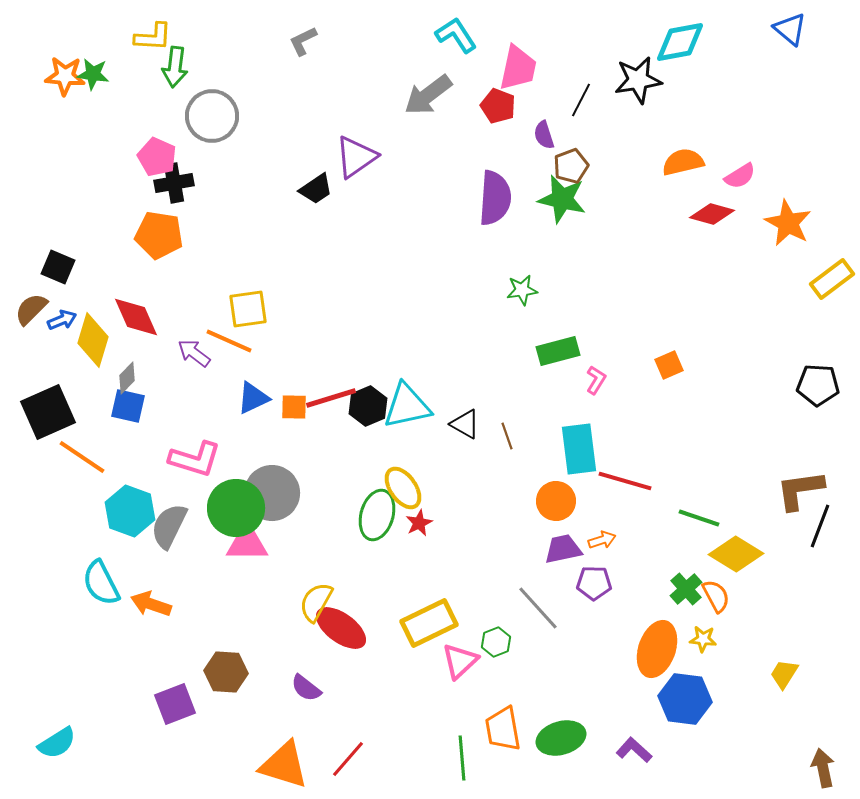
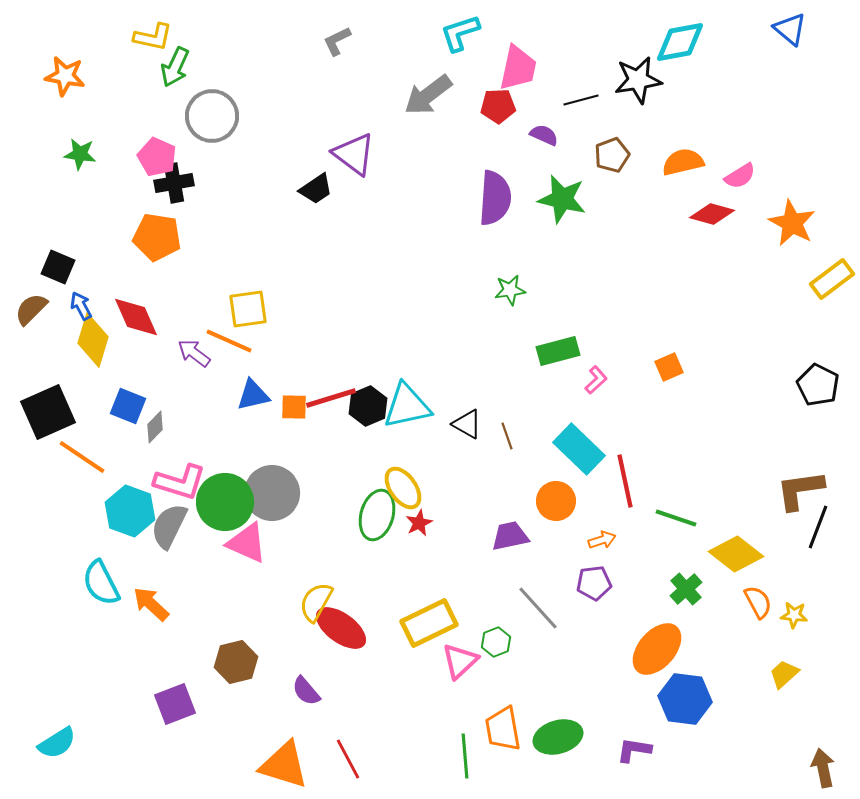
cyan L-shape at (456, 35): moved 4 px right, 2 px up; rotated 75 degrees counterclockwise
yellow L-shape at (153, 37): rotated 9 degrees clockwise
gray L-shape at (303, 41): moved 34 px right
green arrow at (175, 67): rotated 18 degrees clockwise
green star at (93, 74): moved 13 px left, 80 px down
orange star at (65, 76): rotated 6 degrees clockwise
black line at (581, 100): rotated 48 degrees clockwise
red pentagon at (498, 106): rotated 24 degrees counterclockwise
purple semicircle at (544, 135): rotated 132 degrees clockwise
purple triangle at (356, 157): moved 2 px left, 3 px up; rotated 48 degrees counterclockwise
brown pentagon at (571, 166): moved 41 px right, 11 px up
orange star at (788, 223): moved 4 px right
orange pentagon at (159, 235): moved 2 px left, 2 px down
green star at (522, 290): moved 12 px left
blue arrow at (62, 320): moved 19 px right, 14 px up; rotated 96 degrees counterclockwise
orange square at (669, 365): moved 2 px down
gray diamond at (127, 378): moved 28 px right, 49 px down
pink L-shape at (596, 380): rotated 16 degrees clockwise
black pentagon at (818, 385): rotated 24 degrees clockwise
blue triangle at (253, 398): moved 3 px up; rotated 12 degrees clockwise
blue square at (128, 406): rotated 9 degrees clockwise
black triangle at (465, 424): moved 2 px right
cyan rectangle at (579, 449): rotated 39 degrees counterclockwise
pink L-shape at (195, 459): moved 15 px left, 23 px down
red line at (625, 481): rotated 62 degrees clockwise
green circle at (236, 508): moved 11 px left, 6 px up
green line at (699, 518): moved 23 px left
black line at (820, 526): moved 2 px left, 1 px down
pink triangle at (247, 543): rotated 24 degrees clockwise
purple trapezoid at (563, 549): moved 53 px left, 13 px up
yellow diamond at (736, 554): rotated 6 degrees clockwise
purple pentagon at (594, 583): rotated 8 degrees counterclockwise
orange semicircle at (716, 596): moved 42 px right, 6 px down
orange arrow at (151, 604): rotated 24 degrees clockwise
yellow star at (703, 639): moved 91 px right, 24 px up
orange ellipse at (657, 649): rotated 22 degrees clockwise
brown hexagon at (226, 672): moved 10 px right, 10 px up; rotated 18 degrees counterclockwise
yellow trapezoid at (784, 674): rotated 16 degrees clockwise
purple semicircle at (306, 688): moved 3 px down; rotated 12 degrees clockwise
green ellipse at (561, 738): moved 3 px left, 1 px up
purple L-shape at (634, 750): rotated 33 degrees counterclockwise
green line at (462, 758): moved 3 px right, 2 px up
red line at (348, 759): rotated 69 degrees counterclockwise
